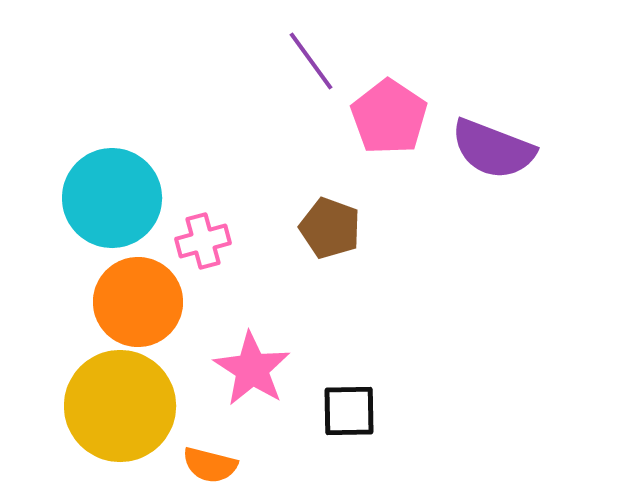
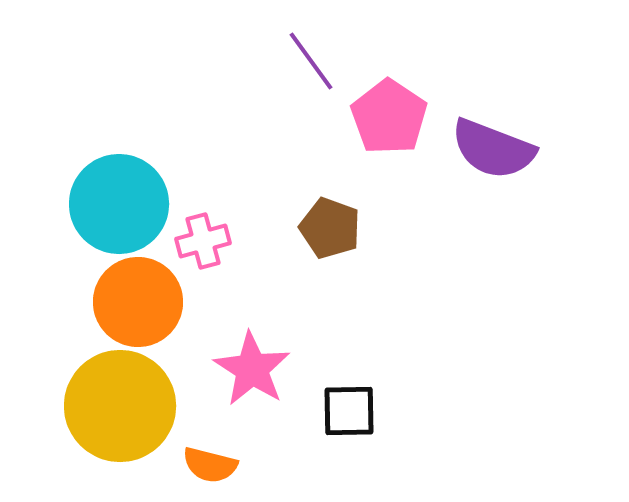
cyan circle: moved 7 px right, 6 px down
